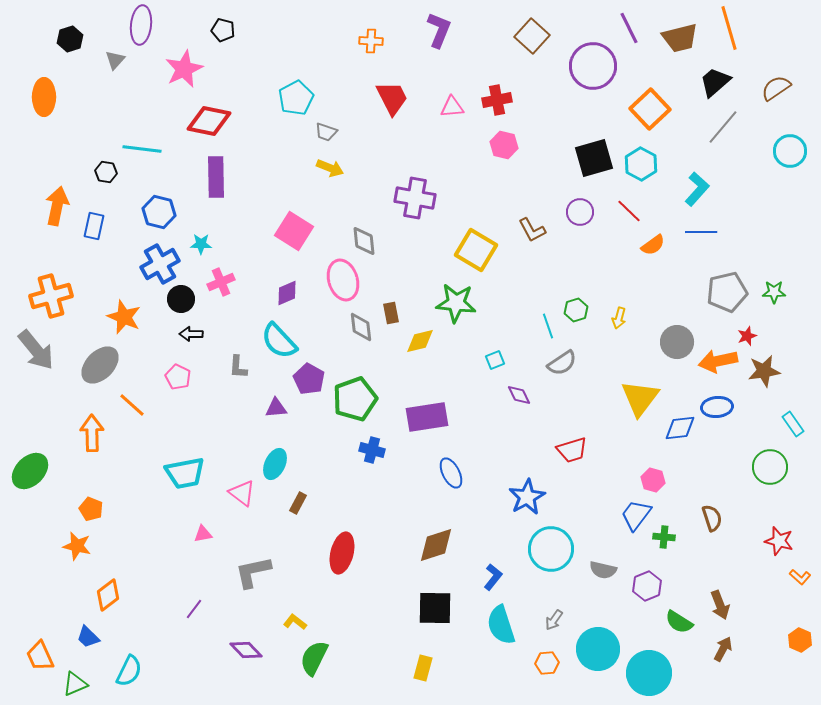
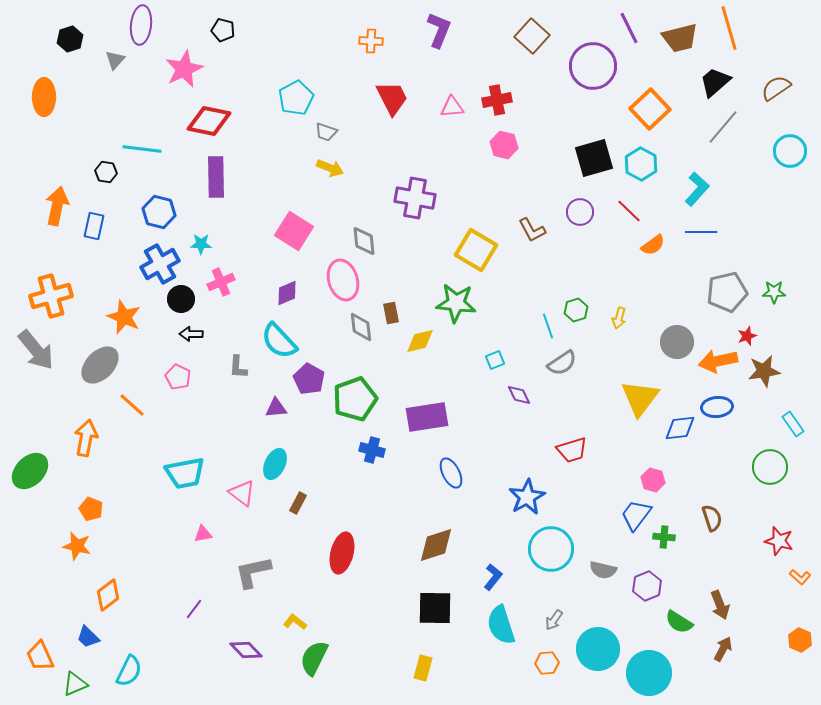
orange arrow at (92, 433): moved 6 px left, 5 px down; rotated 12 degrees clockwise
